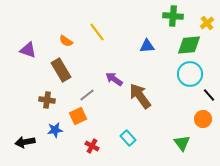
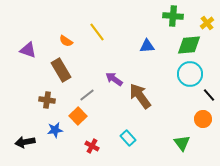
orange square: rotated 18 degrees counterclockwise
